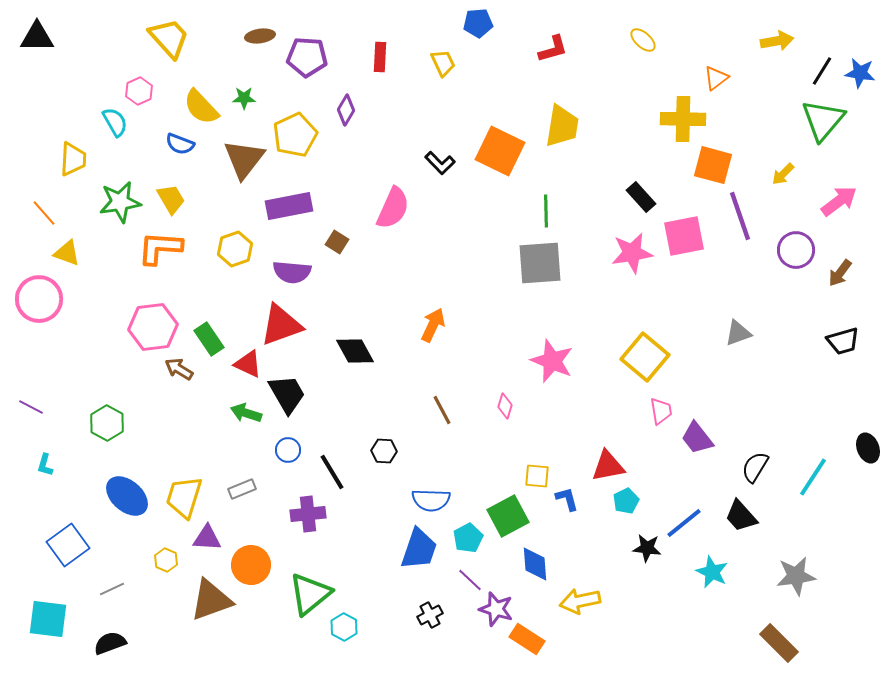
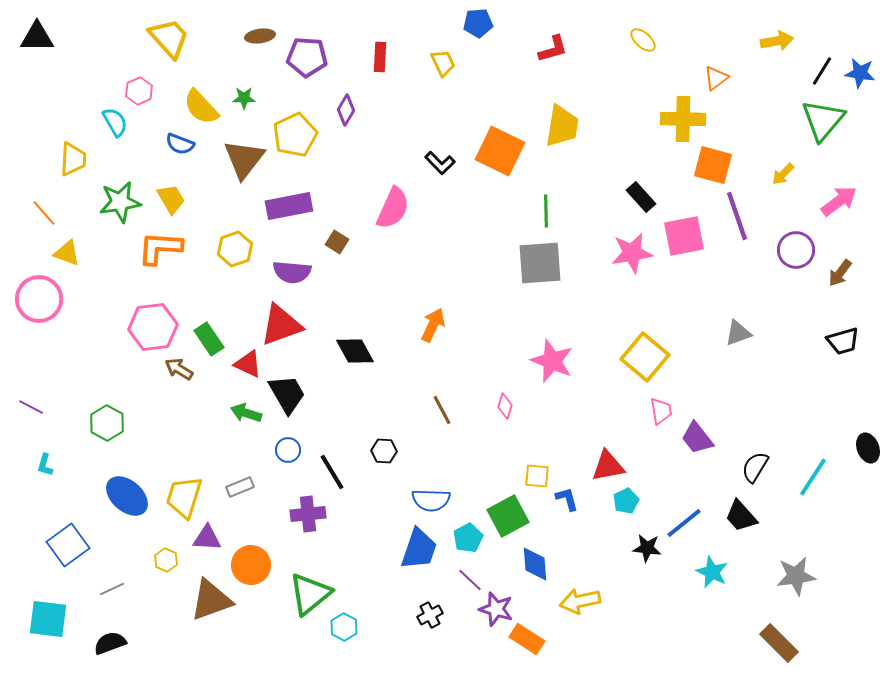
purple line at (740, 216): moved 3 px left
gray rectangle at (242, 489): moved 2 px left, 2 px up
